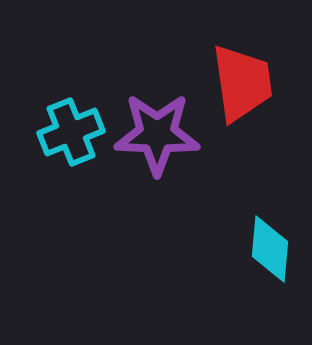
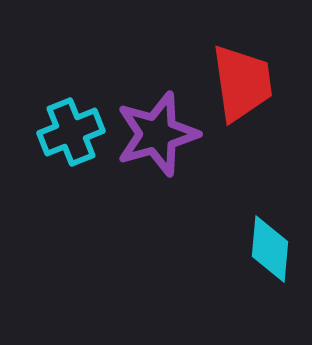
purple star: rotated 18 degrees counterclockwise
